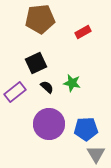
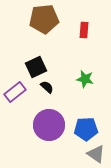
brown pentagon: moved 4 px right
red rectangle: moved 1 px right, 2 px up; rotated 56 degrees counterclockwise
black square: moved 4 px down
green star: moved 13 px right, 4 px up
purple circle: moved 1 px down
gray triangle: rotated 24 degrees counterclockwise
